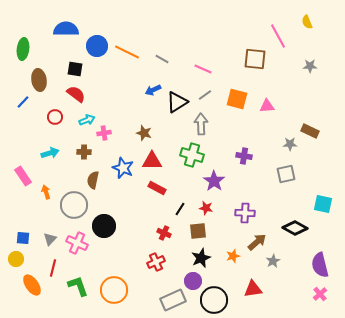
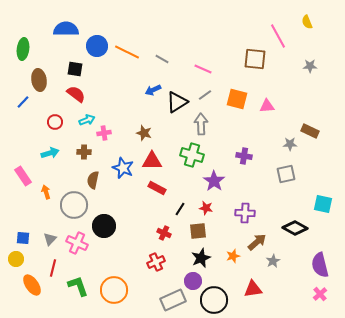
red circle at (55, 117): moved 5 px down
